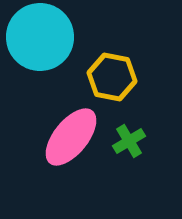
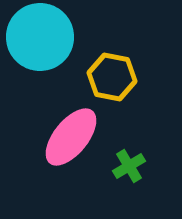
green cross: moved 25 px down
